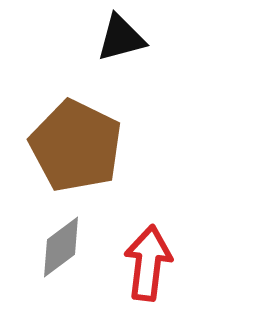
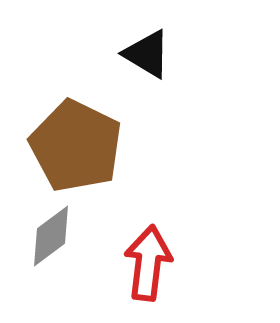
black triangle: moved 26 px right, 16 px down; rotated 46 degrees clockwise
gray diamond: moved 10 px left, 11 px up
